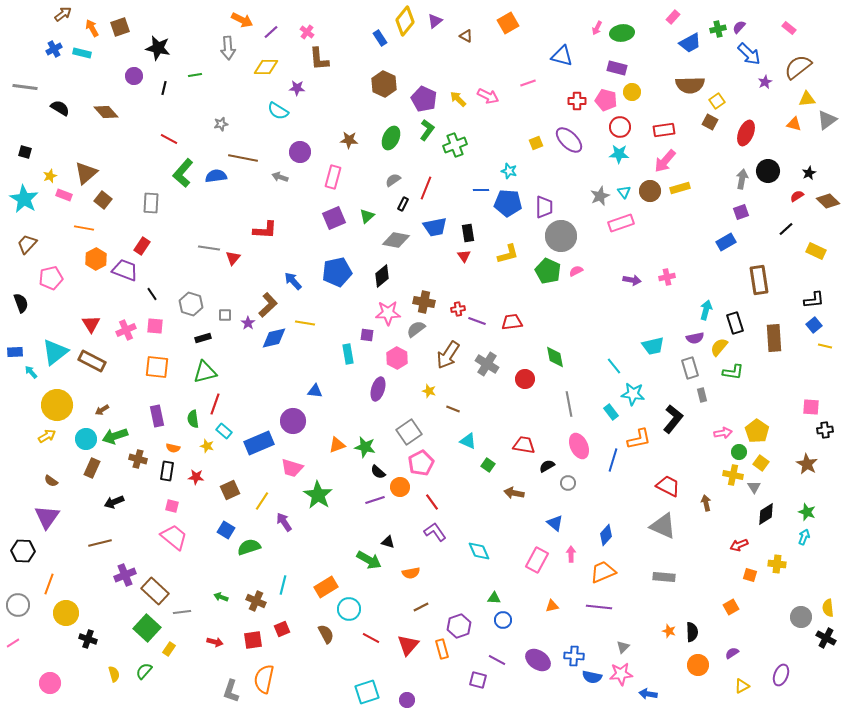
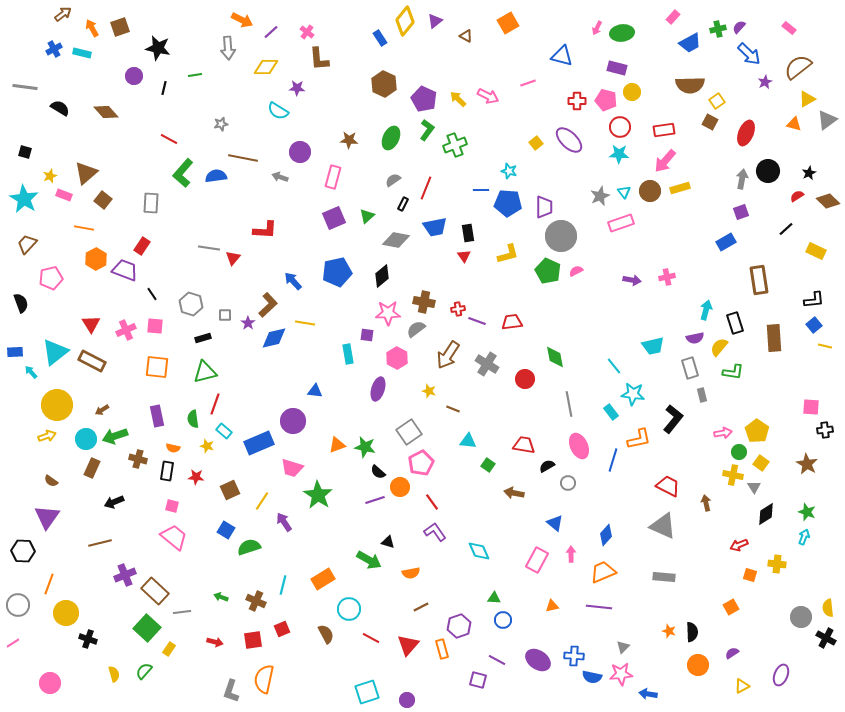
yellow triangle at (807, 99): rotated 24 degrees counterclockwise
yellow square at (536, 143): rotated 16 degrees counterclockwise
yellow arrow at (47, 436): rotated 12 degrees clockwise
cyan triangle at (468, 441): rotated 18 degrees counterclockwise
orange rectangle at (326, 587): moved 3 px left, 8 px up
